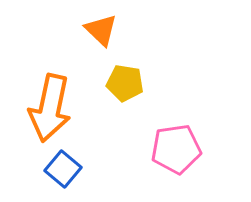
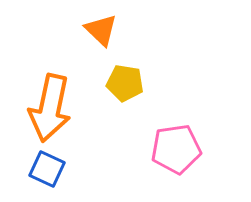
blue square: moved 16 px left; rotated 15 degrees counterclockwise
